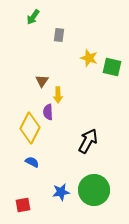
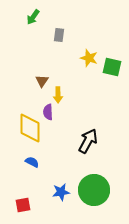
yellow diamond: rotated 28 degrees counterclockwise
